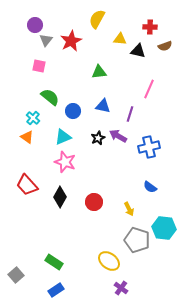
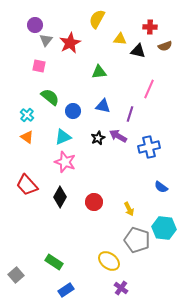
red star: moved 1 px left, 2 px down
cyan cross: moved 6 px left, 3 px up
blue semicircle: moved 11 px right
blue rectangle: moved 10 px right
